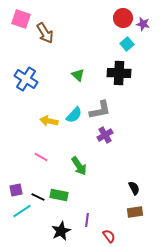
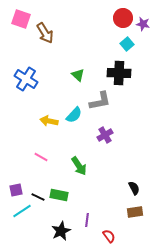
gray L-shape: moved 9 px up
